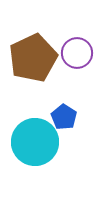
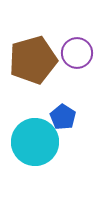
brown pentagon: moved 2 px down; rotated 9 degrees clockwise
blue pentagon: moved 1 px left
